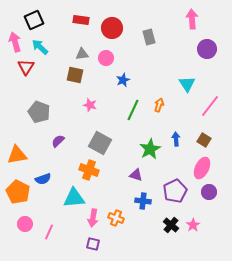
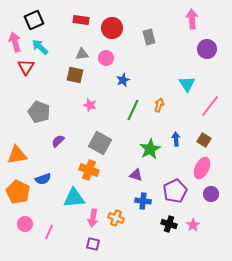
purple circle at (209, 192): moved 2 px right, 2 px down
black cross at (171, 225): moved 2 px left, 1 px up; rotated 21 degrees counterclockwise
